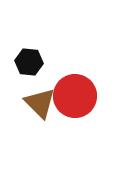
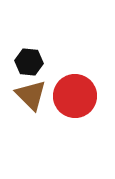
brown triangle: moved 9 px left, 8 px up
